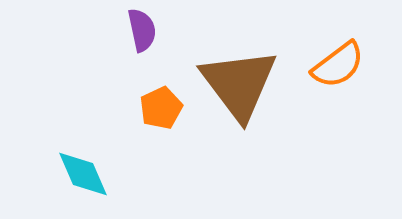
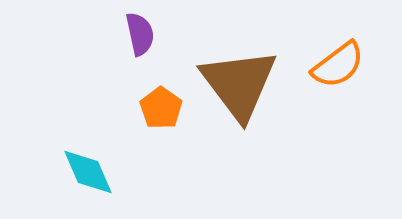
purple semicircle: moved 2 px left, 4 px down
orange pentagon: rotated 12 degrees counterclockwise
cyan diamond: moved 5 px right, 2 px up
